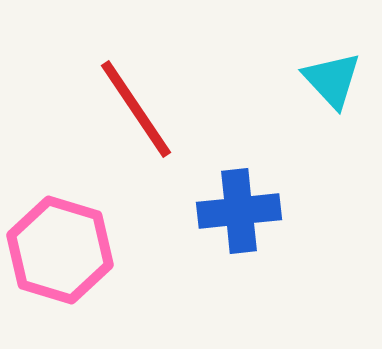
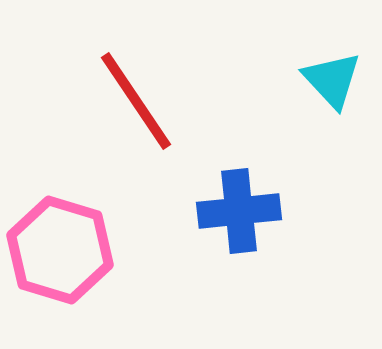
red line: moved 8 px up
